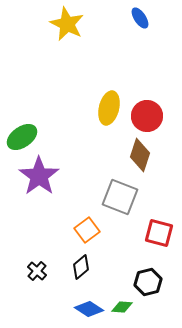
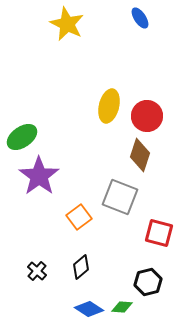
yellow ellipse: moved 2 px up
orange square: moved 8 px left, 13 px up
